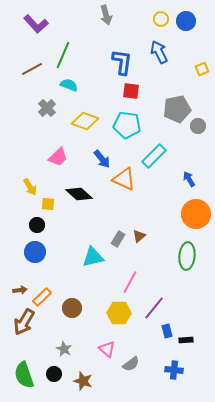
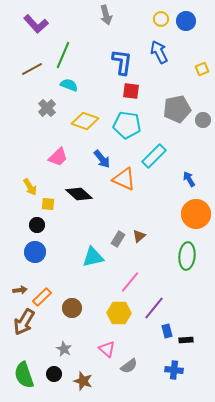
gray circle at (198, 126): moved 5 px right, 6 px up
pink line at (130, 282): rotated 10 degrees clockwise
gray semicircle at (131, 364): moved 2 px left, 2 px down
